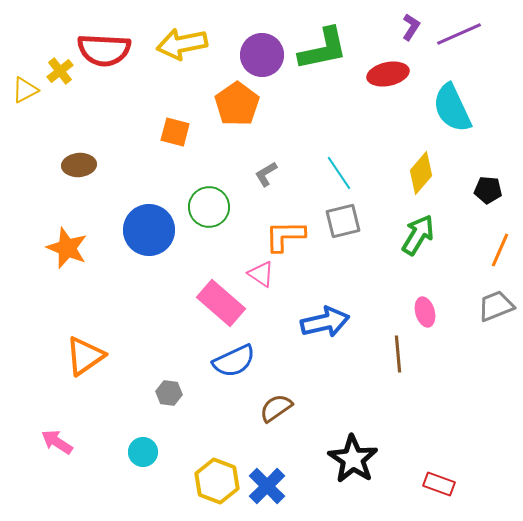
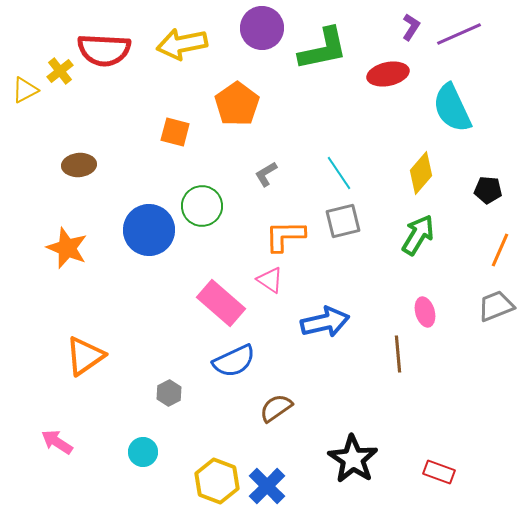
purple circle: moved 27 px up
green circle: moved 7 px left, 1 px up
pink triangle: moved 9 px right, 6 px down
gray hexagon: rotated 25 degrees clockwise
red rectangle: moved 12 px up
